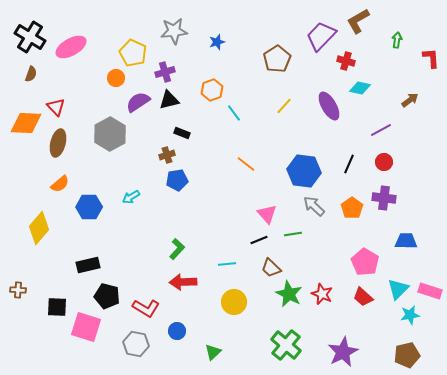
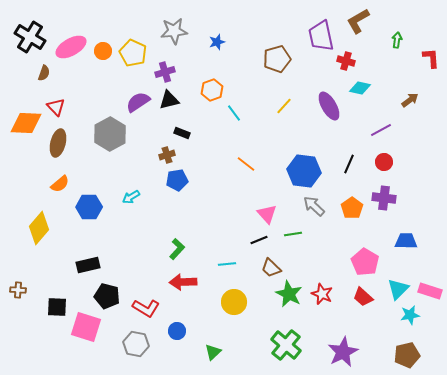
purple trapezoid at (321, 36): rotated 56 degrees counterclockwise
brown pentagon at (277, 59): rotated 16 degrees clockwise
brown semicircle at (31, 74): moved 13 px right, 1 px up
orange circle at (116, 78): moved 13 px left, 27 px up
